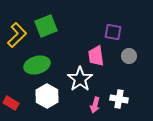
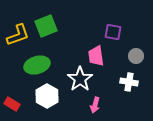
yellow L-shape: moved 1 px right; rotated 25 degrees clockwise
gray circle: moved 7 px right
white cross: moved 10 px right, 17 px up
red rectangle: moved 1 px right, 1 px down
